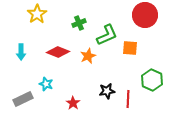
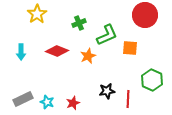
red diamond: moved 1 px left, 1 px up
cyan star: moved 1 px right, 18 px down
red star: rotated 16 degrees clockwise
